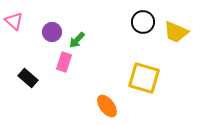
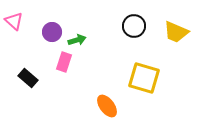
black circle: moved 9 px left, 4 px down
green arrow: rotated 150 degrees counterclockwise
